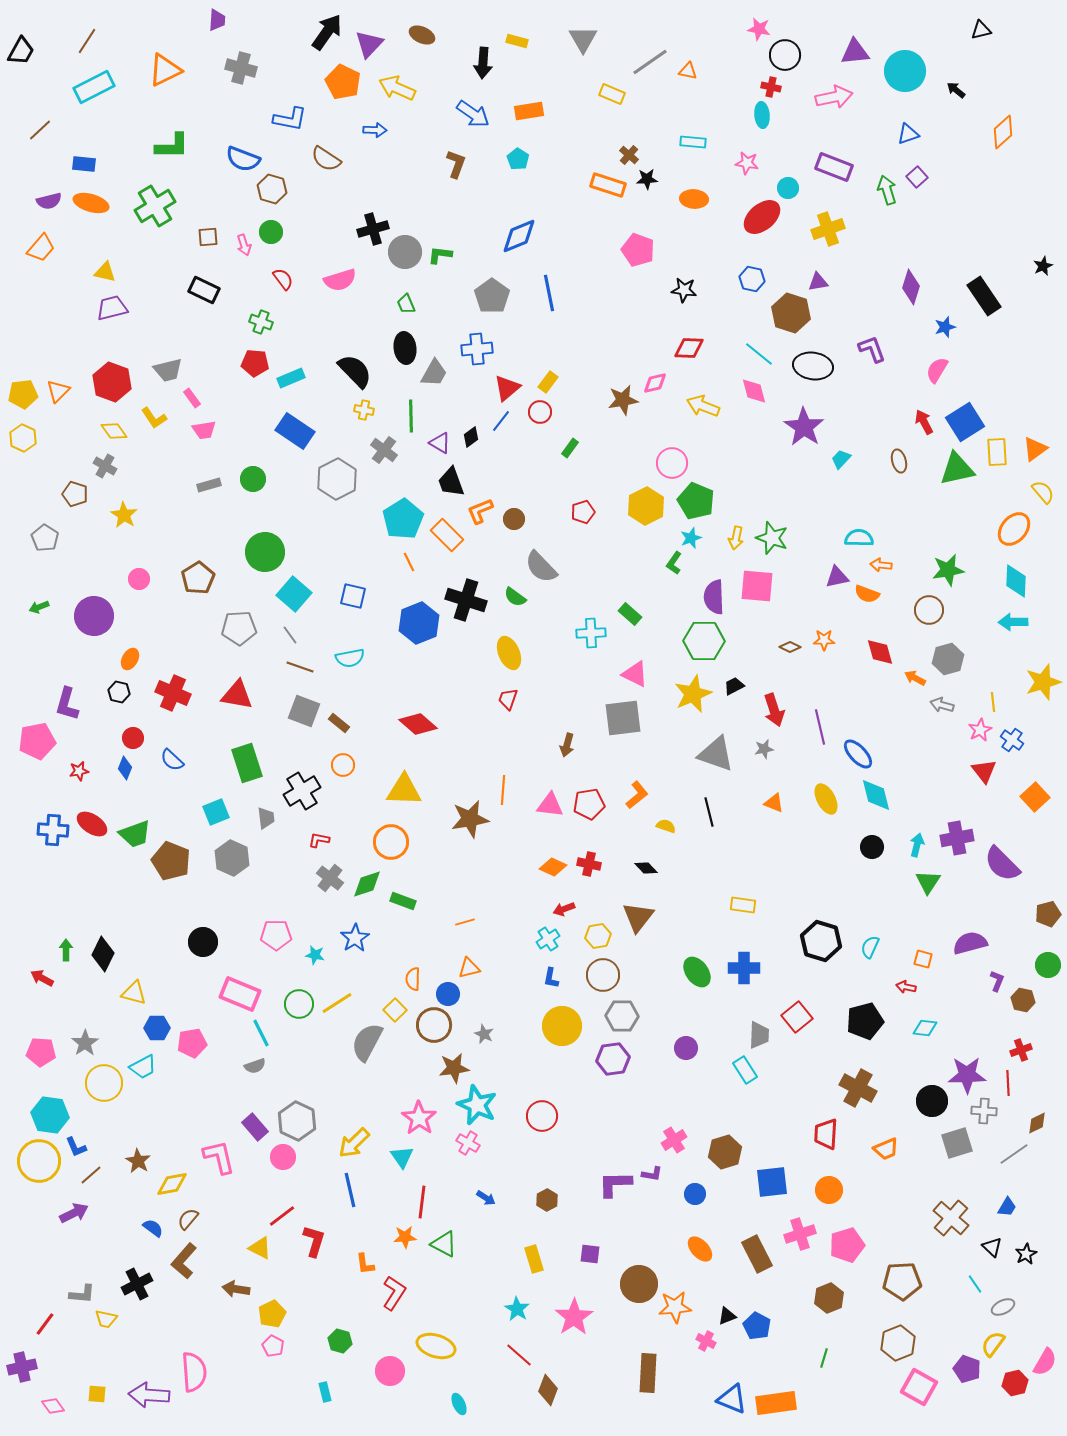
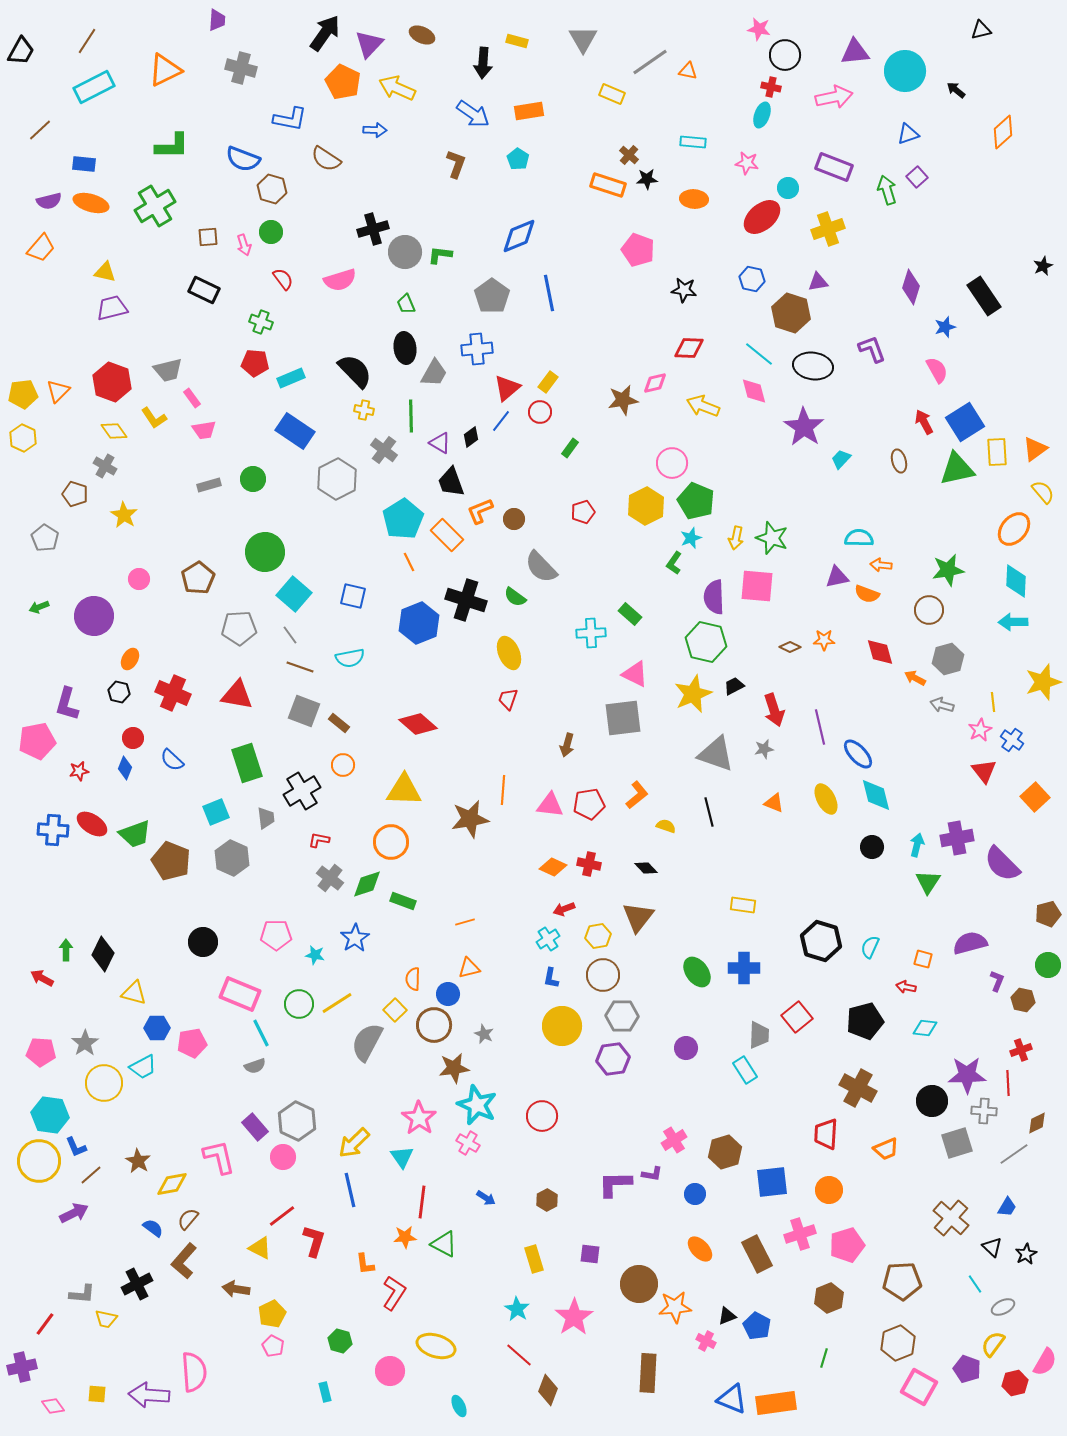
black arrow at (327, 32): moved 2 px left, 1 px down
cyan ellipse at (762, 115): rotated 25 degrees clockwise
pink semicircle at (937, 370): rotated 120 degrees clockwise
green hexagon at (704, 641): moved 2 px right, 1 px down; rotated 12 degrees clockwise
cyan ellipse at (459, 1404): moved 2 px down
